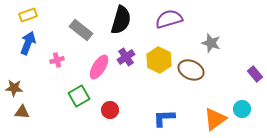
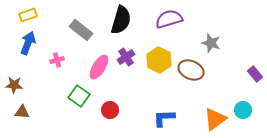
brown star: moved 3 px up
green square: rotated 25 degrees counterclockwise
cyan circle: moved 1 px right, 1 px down
